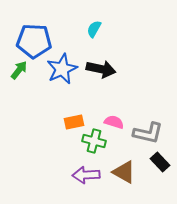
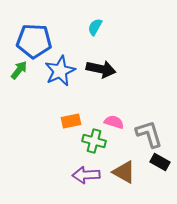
cyan semicircle: moved 1 px right, 2 px up
blue star: moved 2 px left, 2 px down
orange rectangle: moved 3 px left, 1 px up
gray L-shape: moved 1 px right, 1 px down; rotated 120 degrees counterclockwise
black rectangle: rotated 18 degrees counterclockwise
